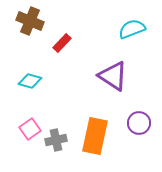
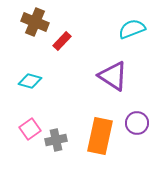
brown cross: moved 5 px right, 1 px down
red rectangle: moved 2 px up
purple circle: moved 2 px left
orange rectangle: moved 5 px right
